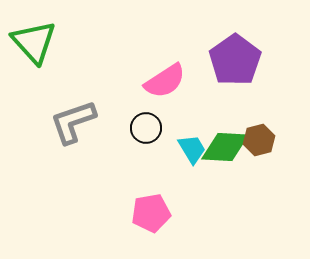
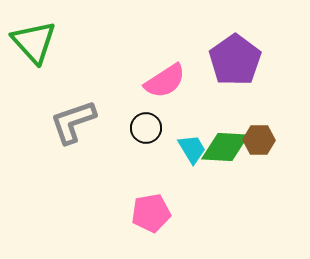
brown hexagon: rotated 16 degrees clockwise
